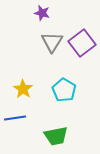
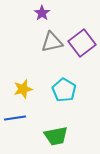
purple star: rotated 21 degrees clockwise
gray triangle: rotated 45 degrees clockwise
yellow star: rotated 24 degrees clockwise
